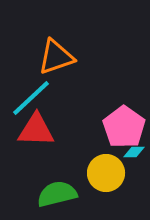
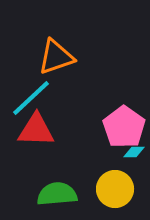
yellow circle: moved 9 px right, 16 px down
green semicircle: rotated 9 degrees clockwise
